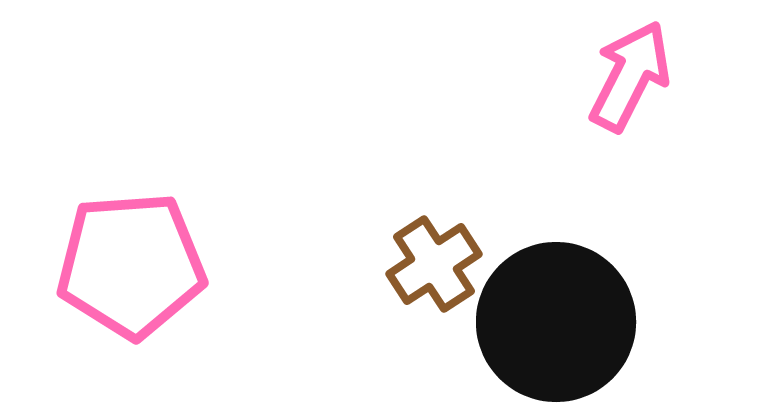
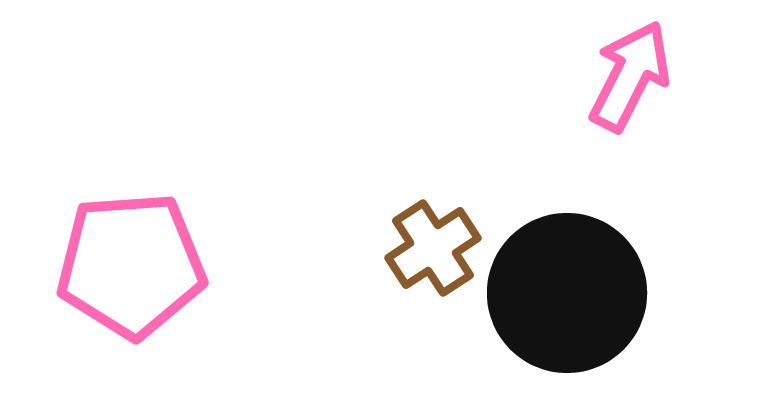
brown cross: moved 1 px left, 16 px up
black circle: moved 11 px right, 29 px up
